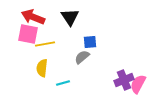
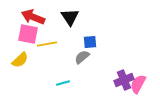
yellow line: moved 2 px right
yellow semicircle: moved 22 px left, 8 px up; rotated 138 degrees counterclockwise
